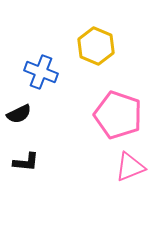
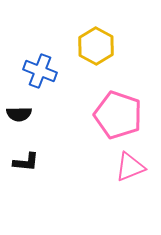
yellow hexagon: rotated 6 degrees clockwise
blue cross: moved 1 px left, 1 px up
black semicircle: rotated 25 degrees clockwise
